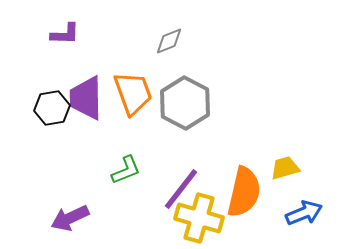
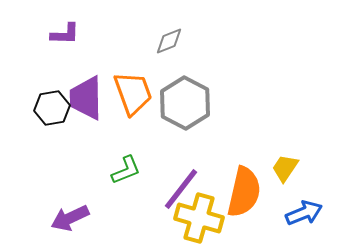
yellow trapezoid: rotated 40 degrees counterclockwise
